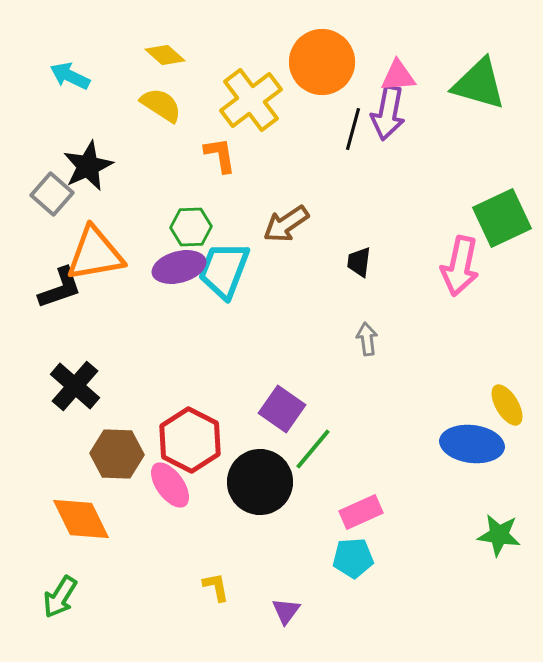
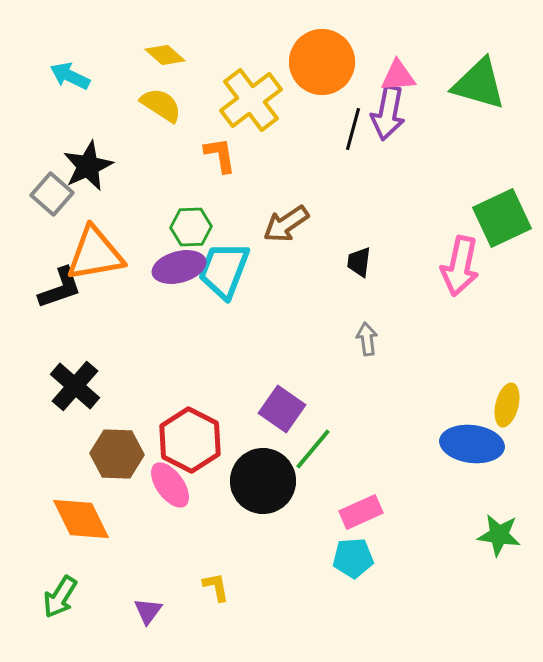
yellow ellipse: rotated 45 degrees clockwise
black circle: moved 3 px right, 1 px up
purple triangle: moved 138 px left
